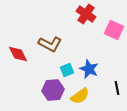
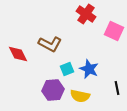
pink square: moved 1 px down
cyan square: moved 1 px up
yellow semicircle: rotated 48 degrees clockwise
